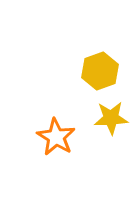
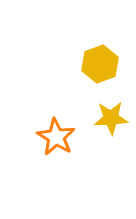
yellow hexagon: moved 7 px up
